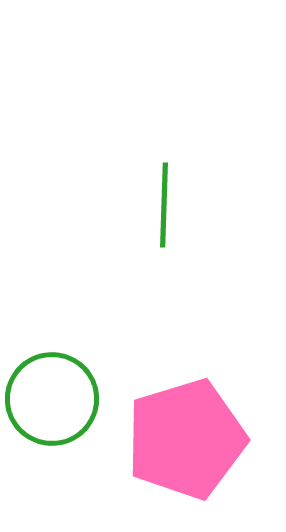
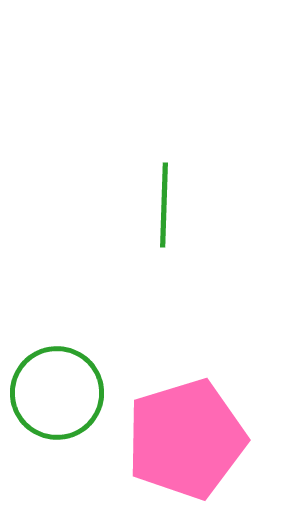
green circle: moved 5 px right, 6 px up
